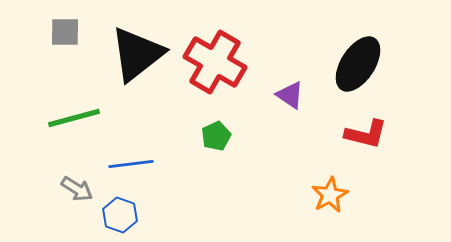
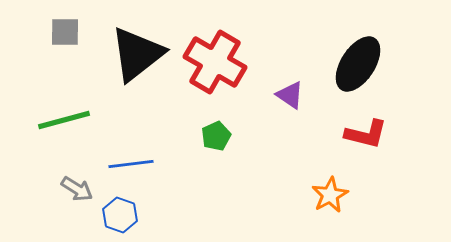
green line: moved 10 px left, 2 px down
